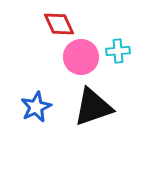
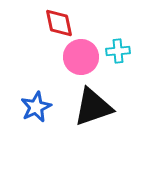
red diamond: moved 1 px up; rotated 12 degrees clockwise
